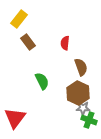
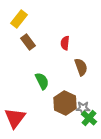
brown hexagon: moved 13 px left, 10 px down
green cross: moved 2 px up; rotated 21 degrees clockwise
